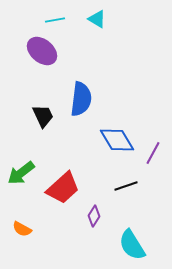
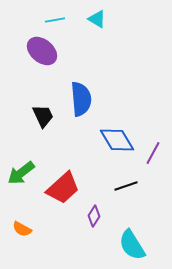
blue semicircle: rotated 12 degrees counterclockwise
